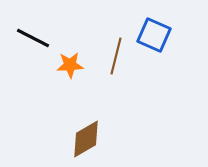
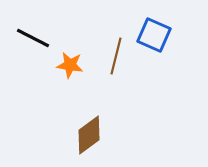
orange star: rotated 12 degrees clockwise
brown diamond: moved 3 px right, 4 px up; rotated 6 degrees counterclockwise
